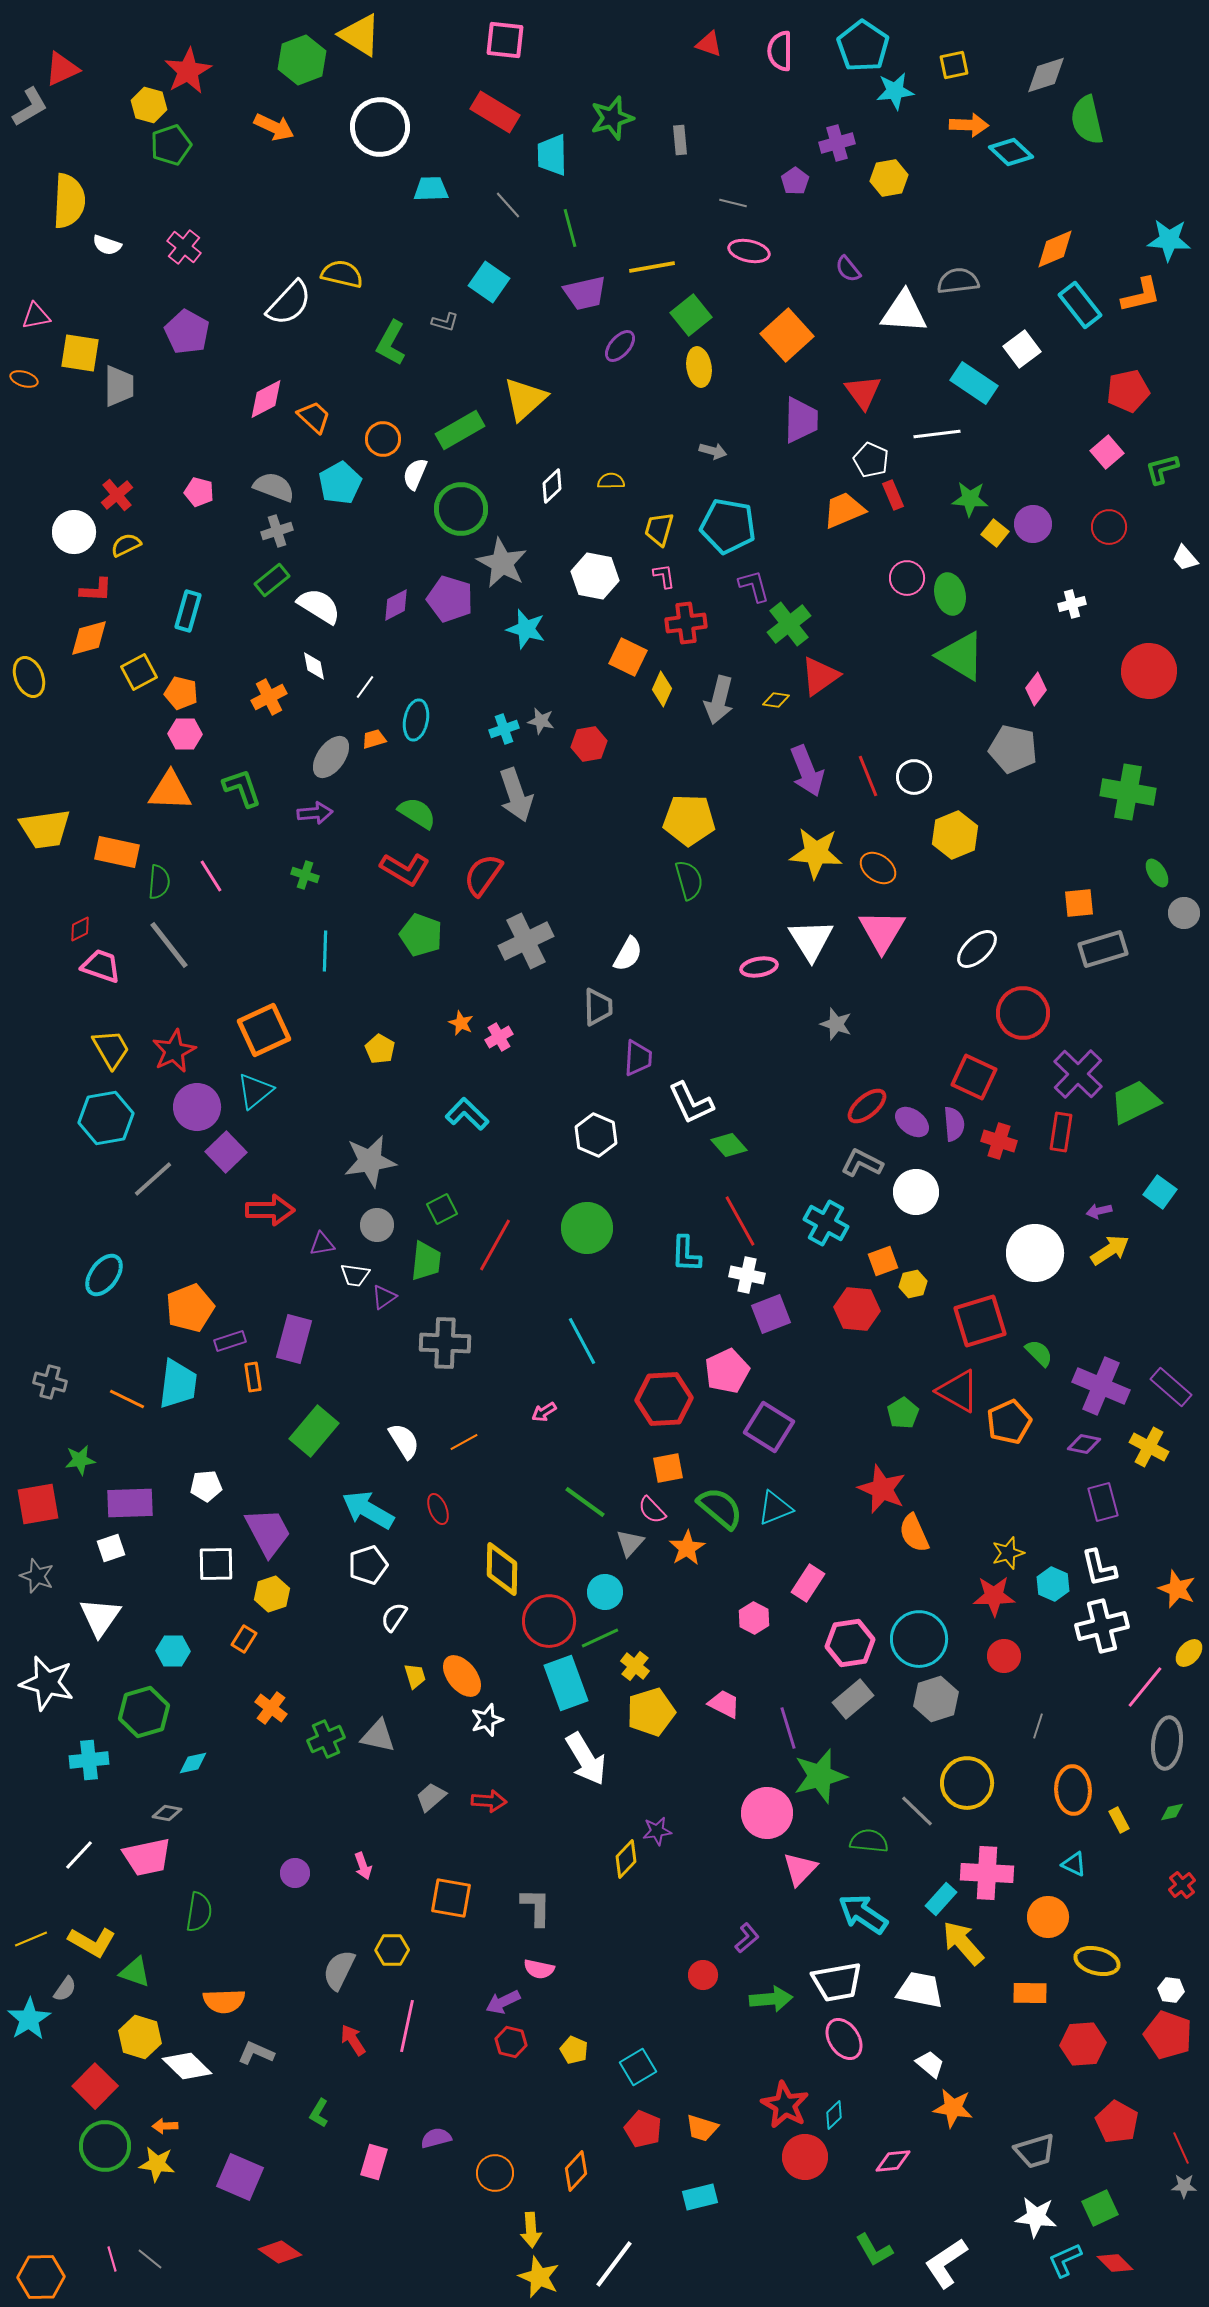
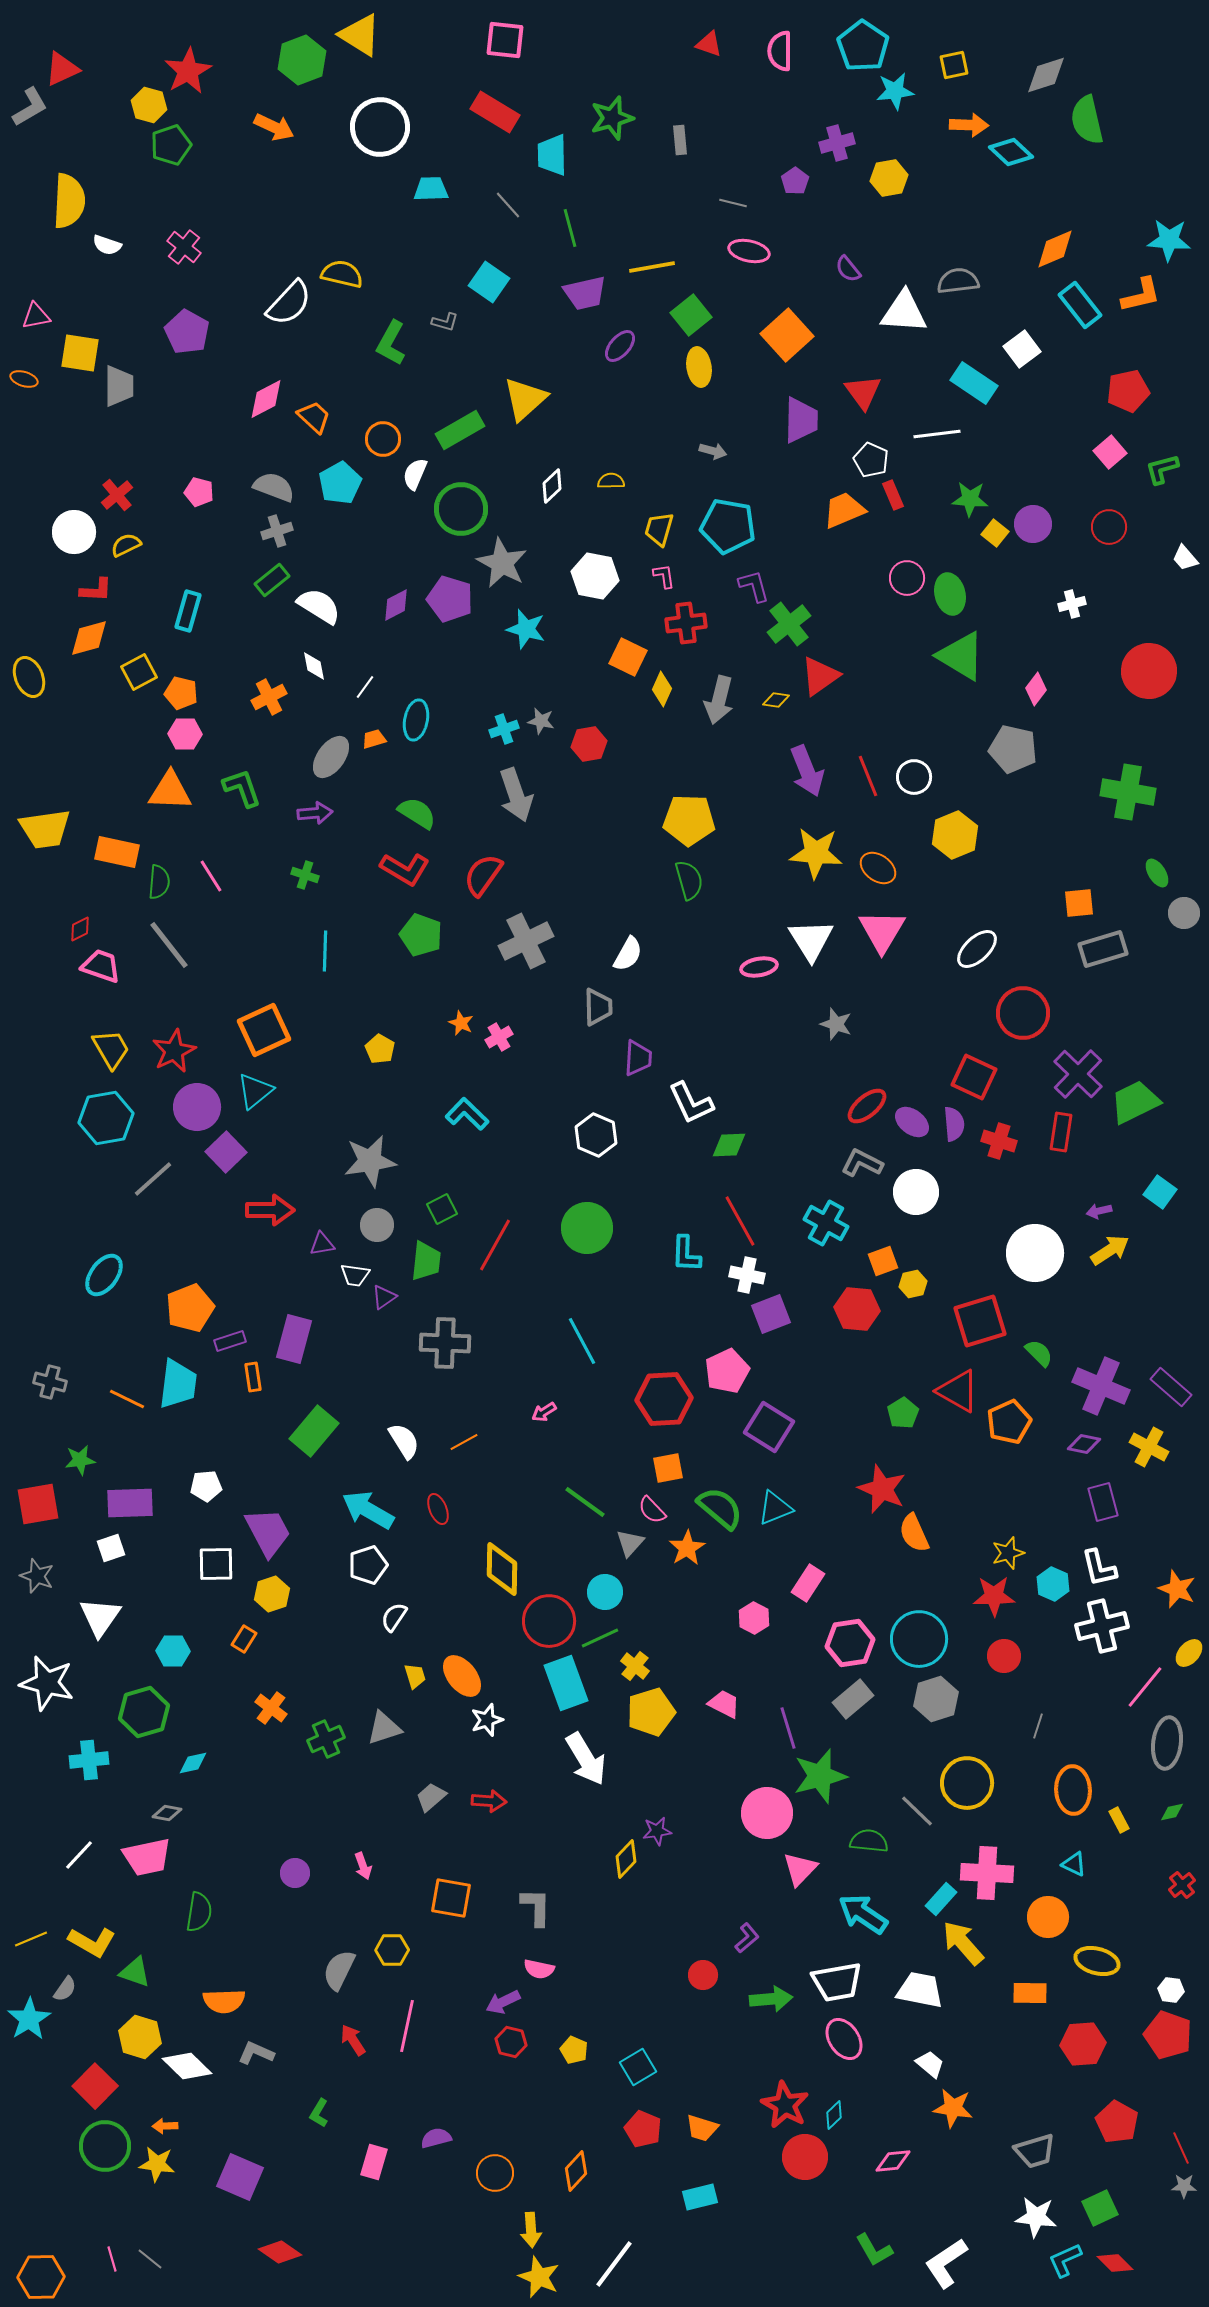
pink square at (1107, 452): moved 3 px right
green diamond at (729, 1145): rotated 51 degrees counterclockwise
gray triangle at (378, 1736): moved 6 px right, 8 px up; rotated 30 degrees counterclockwise
